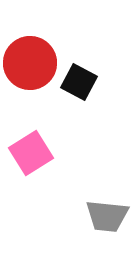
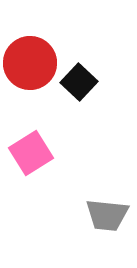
black square: rotated 15 degrees clockwise
gray trapezoid: moved 1 px up
